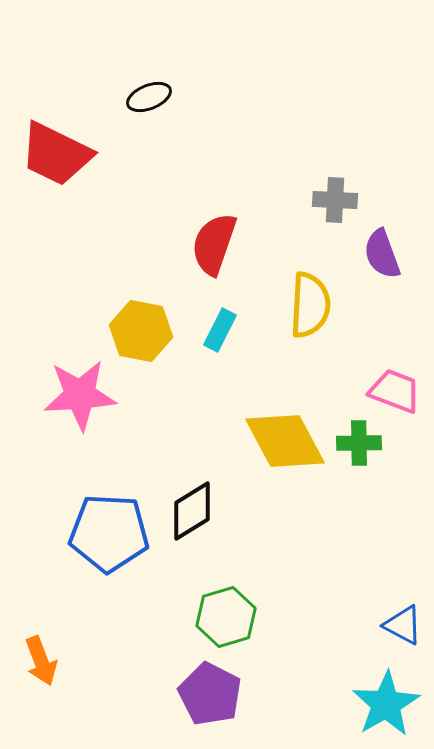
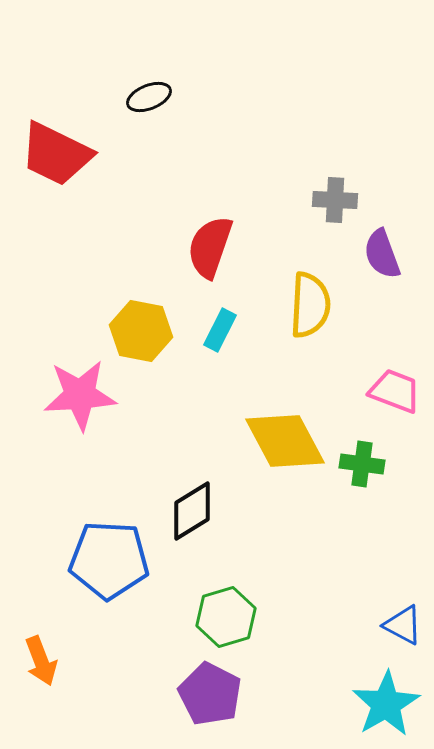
red semicircle: moved 4 px left, 3 px down
green cross: moved 3 px right, 21 px down; rotated 9 degrees clockwise
blue pentagon: moved 27 px down
